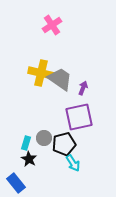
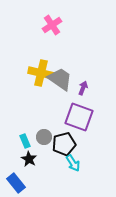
purple square: rotated 32 degrees clockwise
gray circle: moved 1 px up
cyan rectangle: moved 1 px left, 2 px up; rotated 40 degrees counterclockwise
